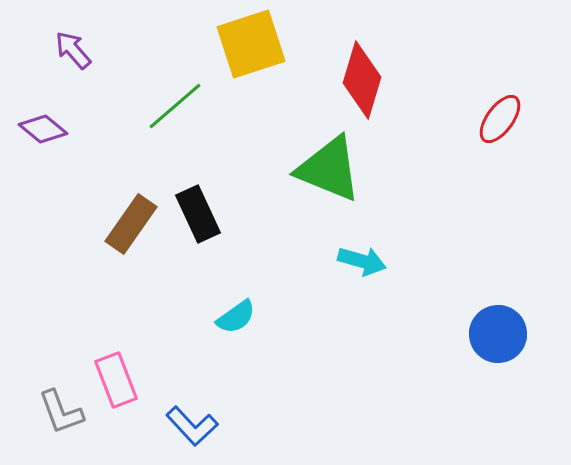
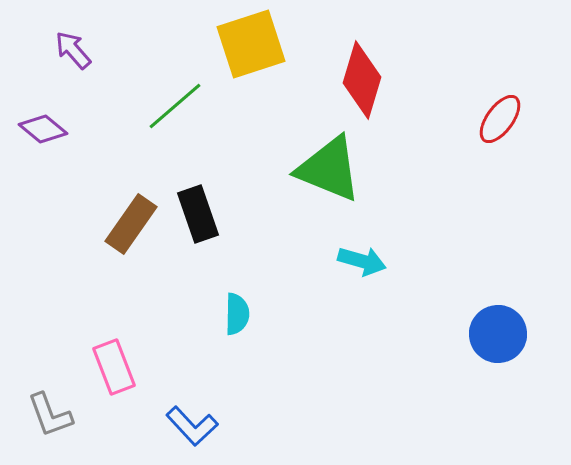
black rectangle: rotated 6 degrees clockwise
cyan semicircle: moved 1 px right, 3 px up; rotated 54 degrees counterclockwise
pink rectangle: moved 2 px left, 13 px up
gray L-shape: moved 11 px left, 3 px down
